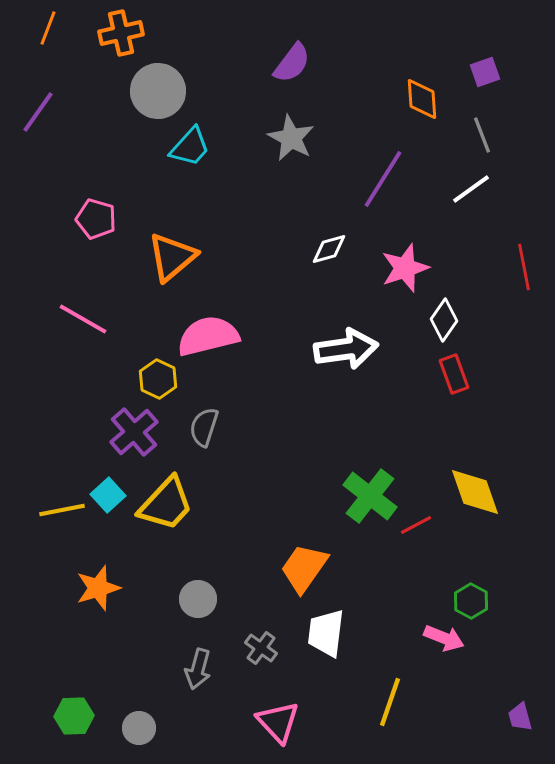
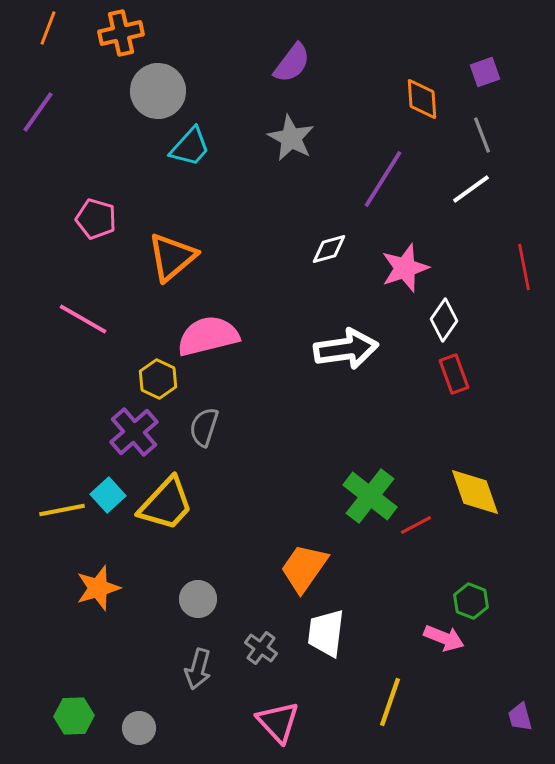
green hexagon at (471, 601): rotated 8 degrees counterclockwise
